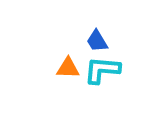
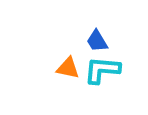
orange triangle: rotated 10 degrees clockwise
